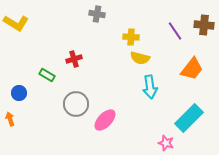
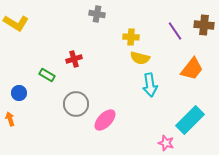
cyan arrow: moved 2 px up
cyan rectangle: moved 1 px right, 2 px down
